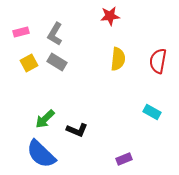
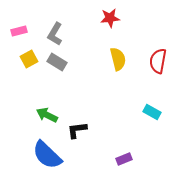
red star: moved 2 px down
pink rectangle: moved 2 px left, 1 px up
yellow semicircle: rotated 20 degrees counterclockwise
yellow square: moved 4 px up
green arrow: moved 2 px right, 4 px up; rotated 70 degrees clockwise
black L-shape: rotated 150 degrees clockwise
blue semicircle: moved 6 px right, 1 px down
